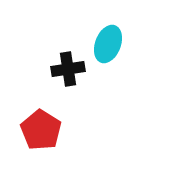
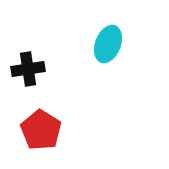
black cross: moved 40 px left
